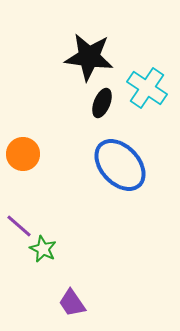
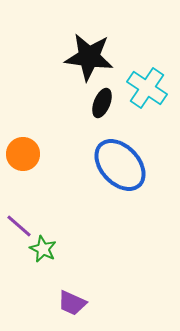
purple trapezoid: rotated 32 degrees counterclockwise
